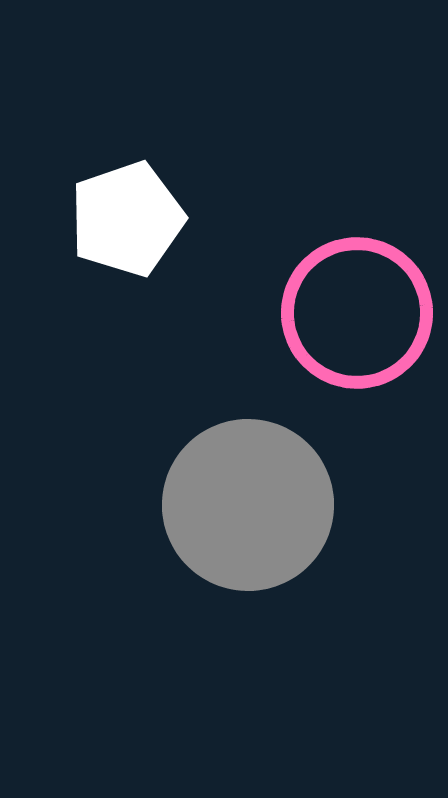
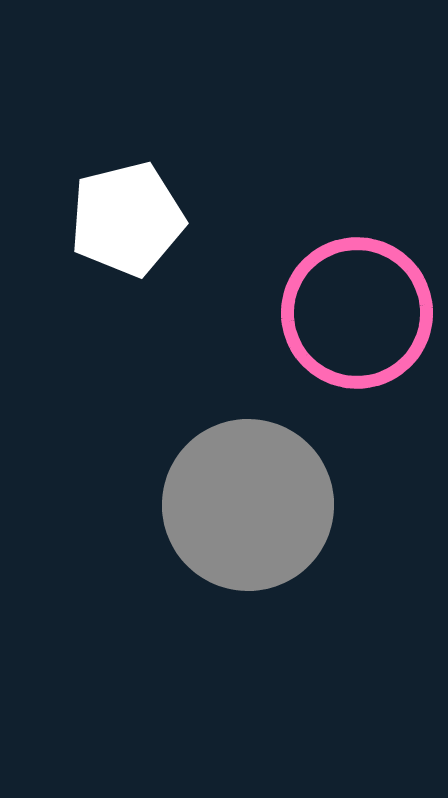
white pentagon: rotated 5 degrees clockwise
